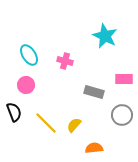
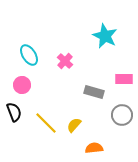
pink cross: rotated 28 degrees clockwise
pink circle: moved 4 px left
